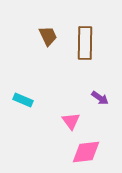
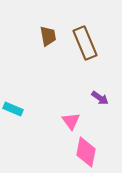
brown trapezoid: rotated 15 degrees clockwise
brown rectangle: rotated 24 degrees counterclockwise
cyan rectangle: moved 10 px left, 9 px down
pink diamond: rotated 72 degrees counterclockwise
